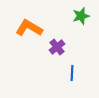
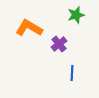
green star: moved 5 px left, 1 px up
purple cross: moved 2 px right, 3 px up
